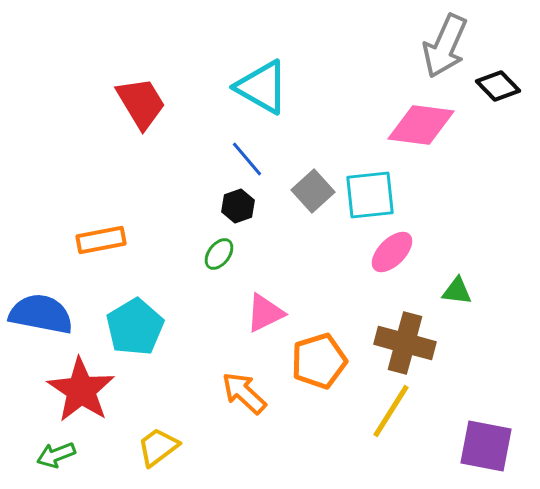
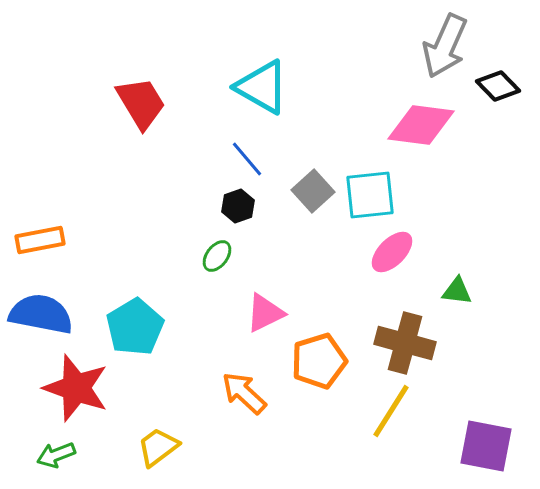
orange rectangle: moved 61 px left
green ellipse: moved 2 px left, 2 px down
red star: moved 5 px left, 2 px up; rotated 14 degrees counterclockwise
